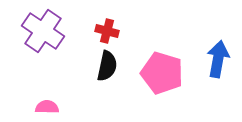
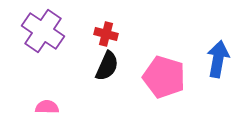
red cross: moved 1 px left, 3 px down
black semicircle: rotated 12 degrees clockwise
pink pentagon: moved 2 px right, 4 px down
